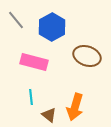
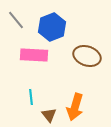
blue hexagon: rotated 8 degrees clockwise
pink rectangle: moved 7 px up; rotated 12 degrees counterclockwise
brown triangle: rotated 14 degrees clockwise
